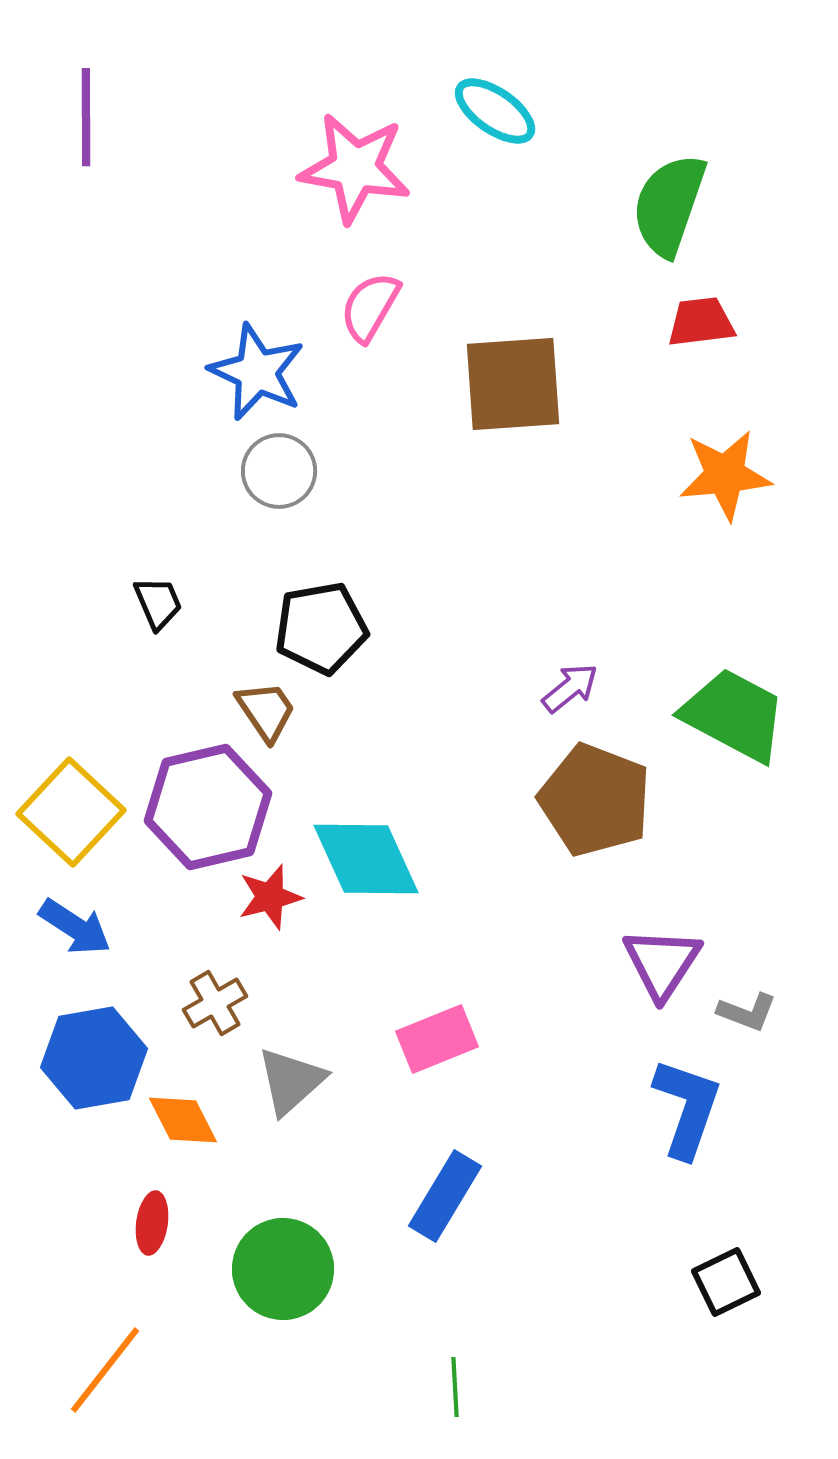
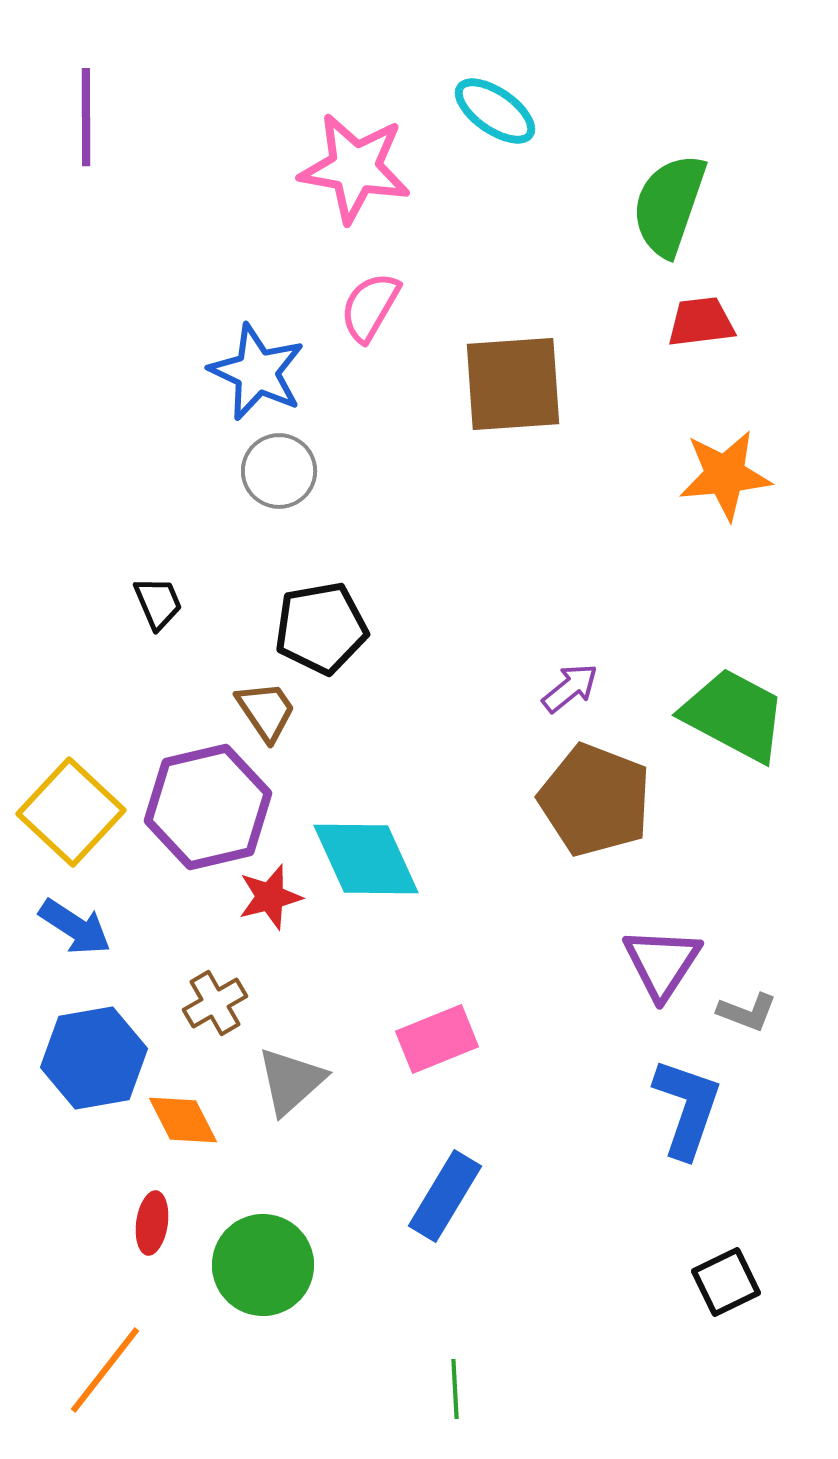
green circle: moved 20 px left, 4 px up
green line: moved 2 px down
